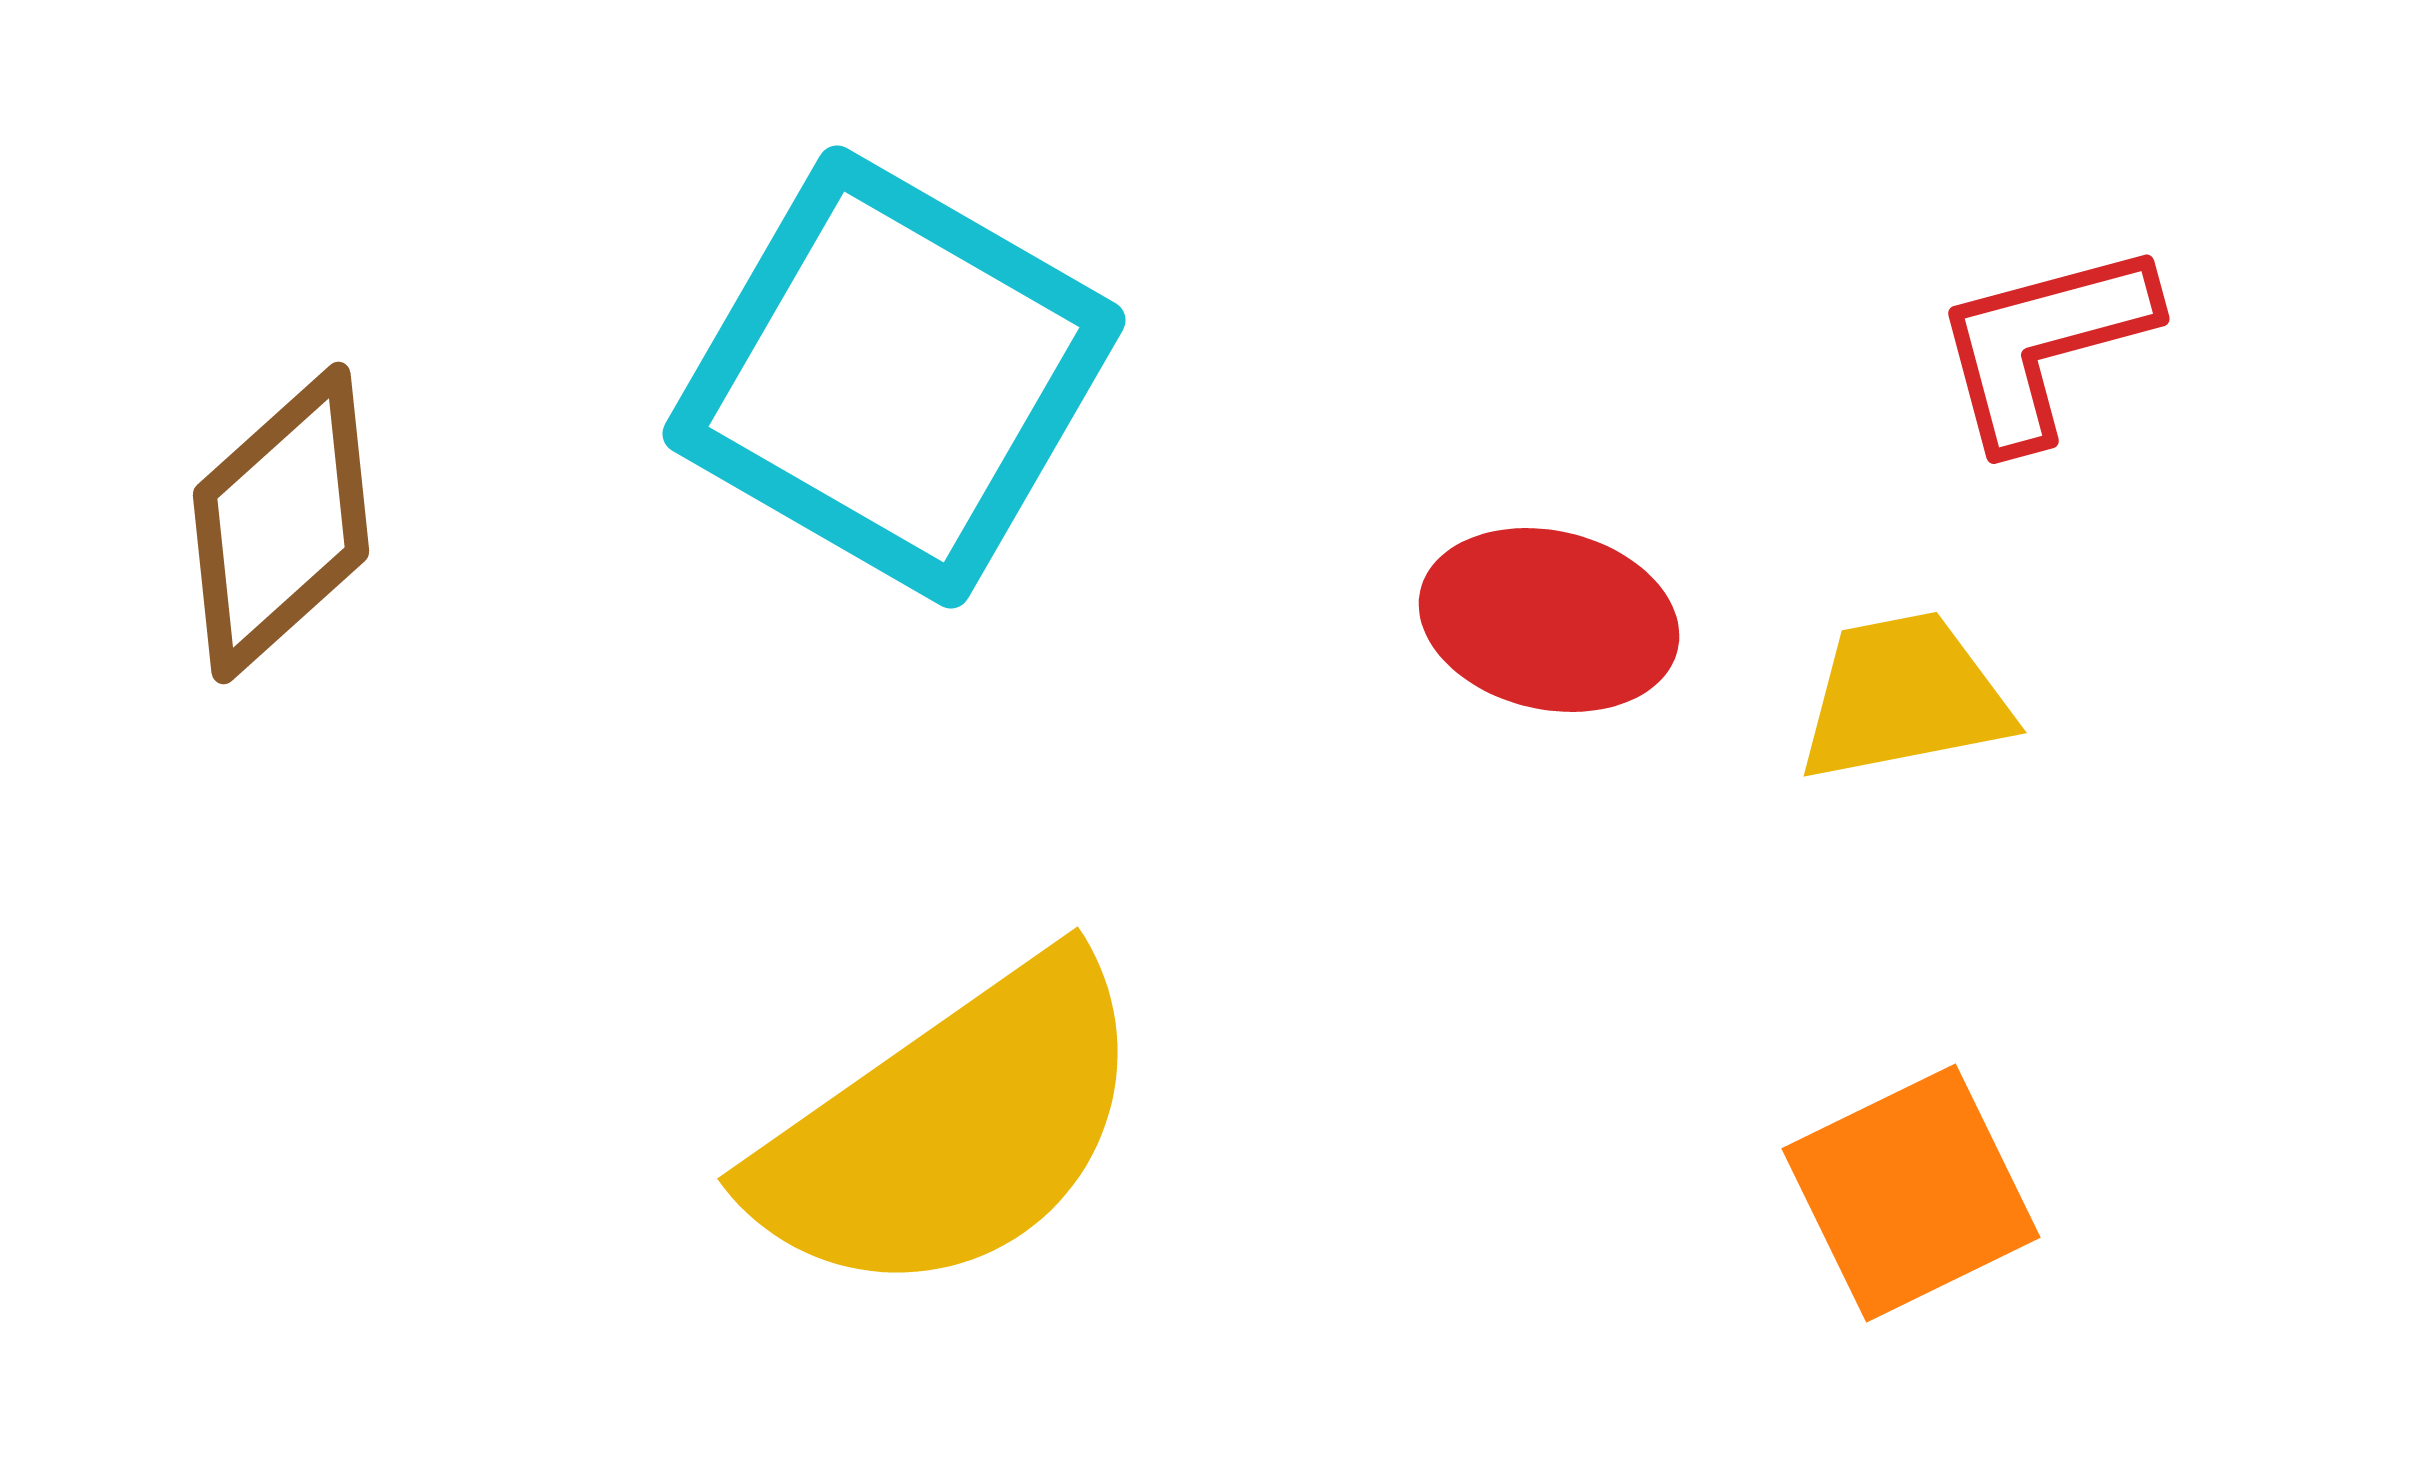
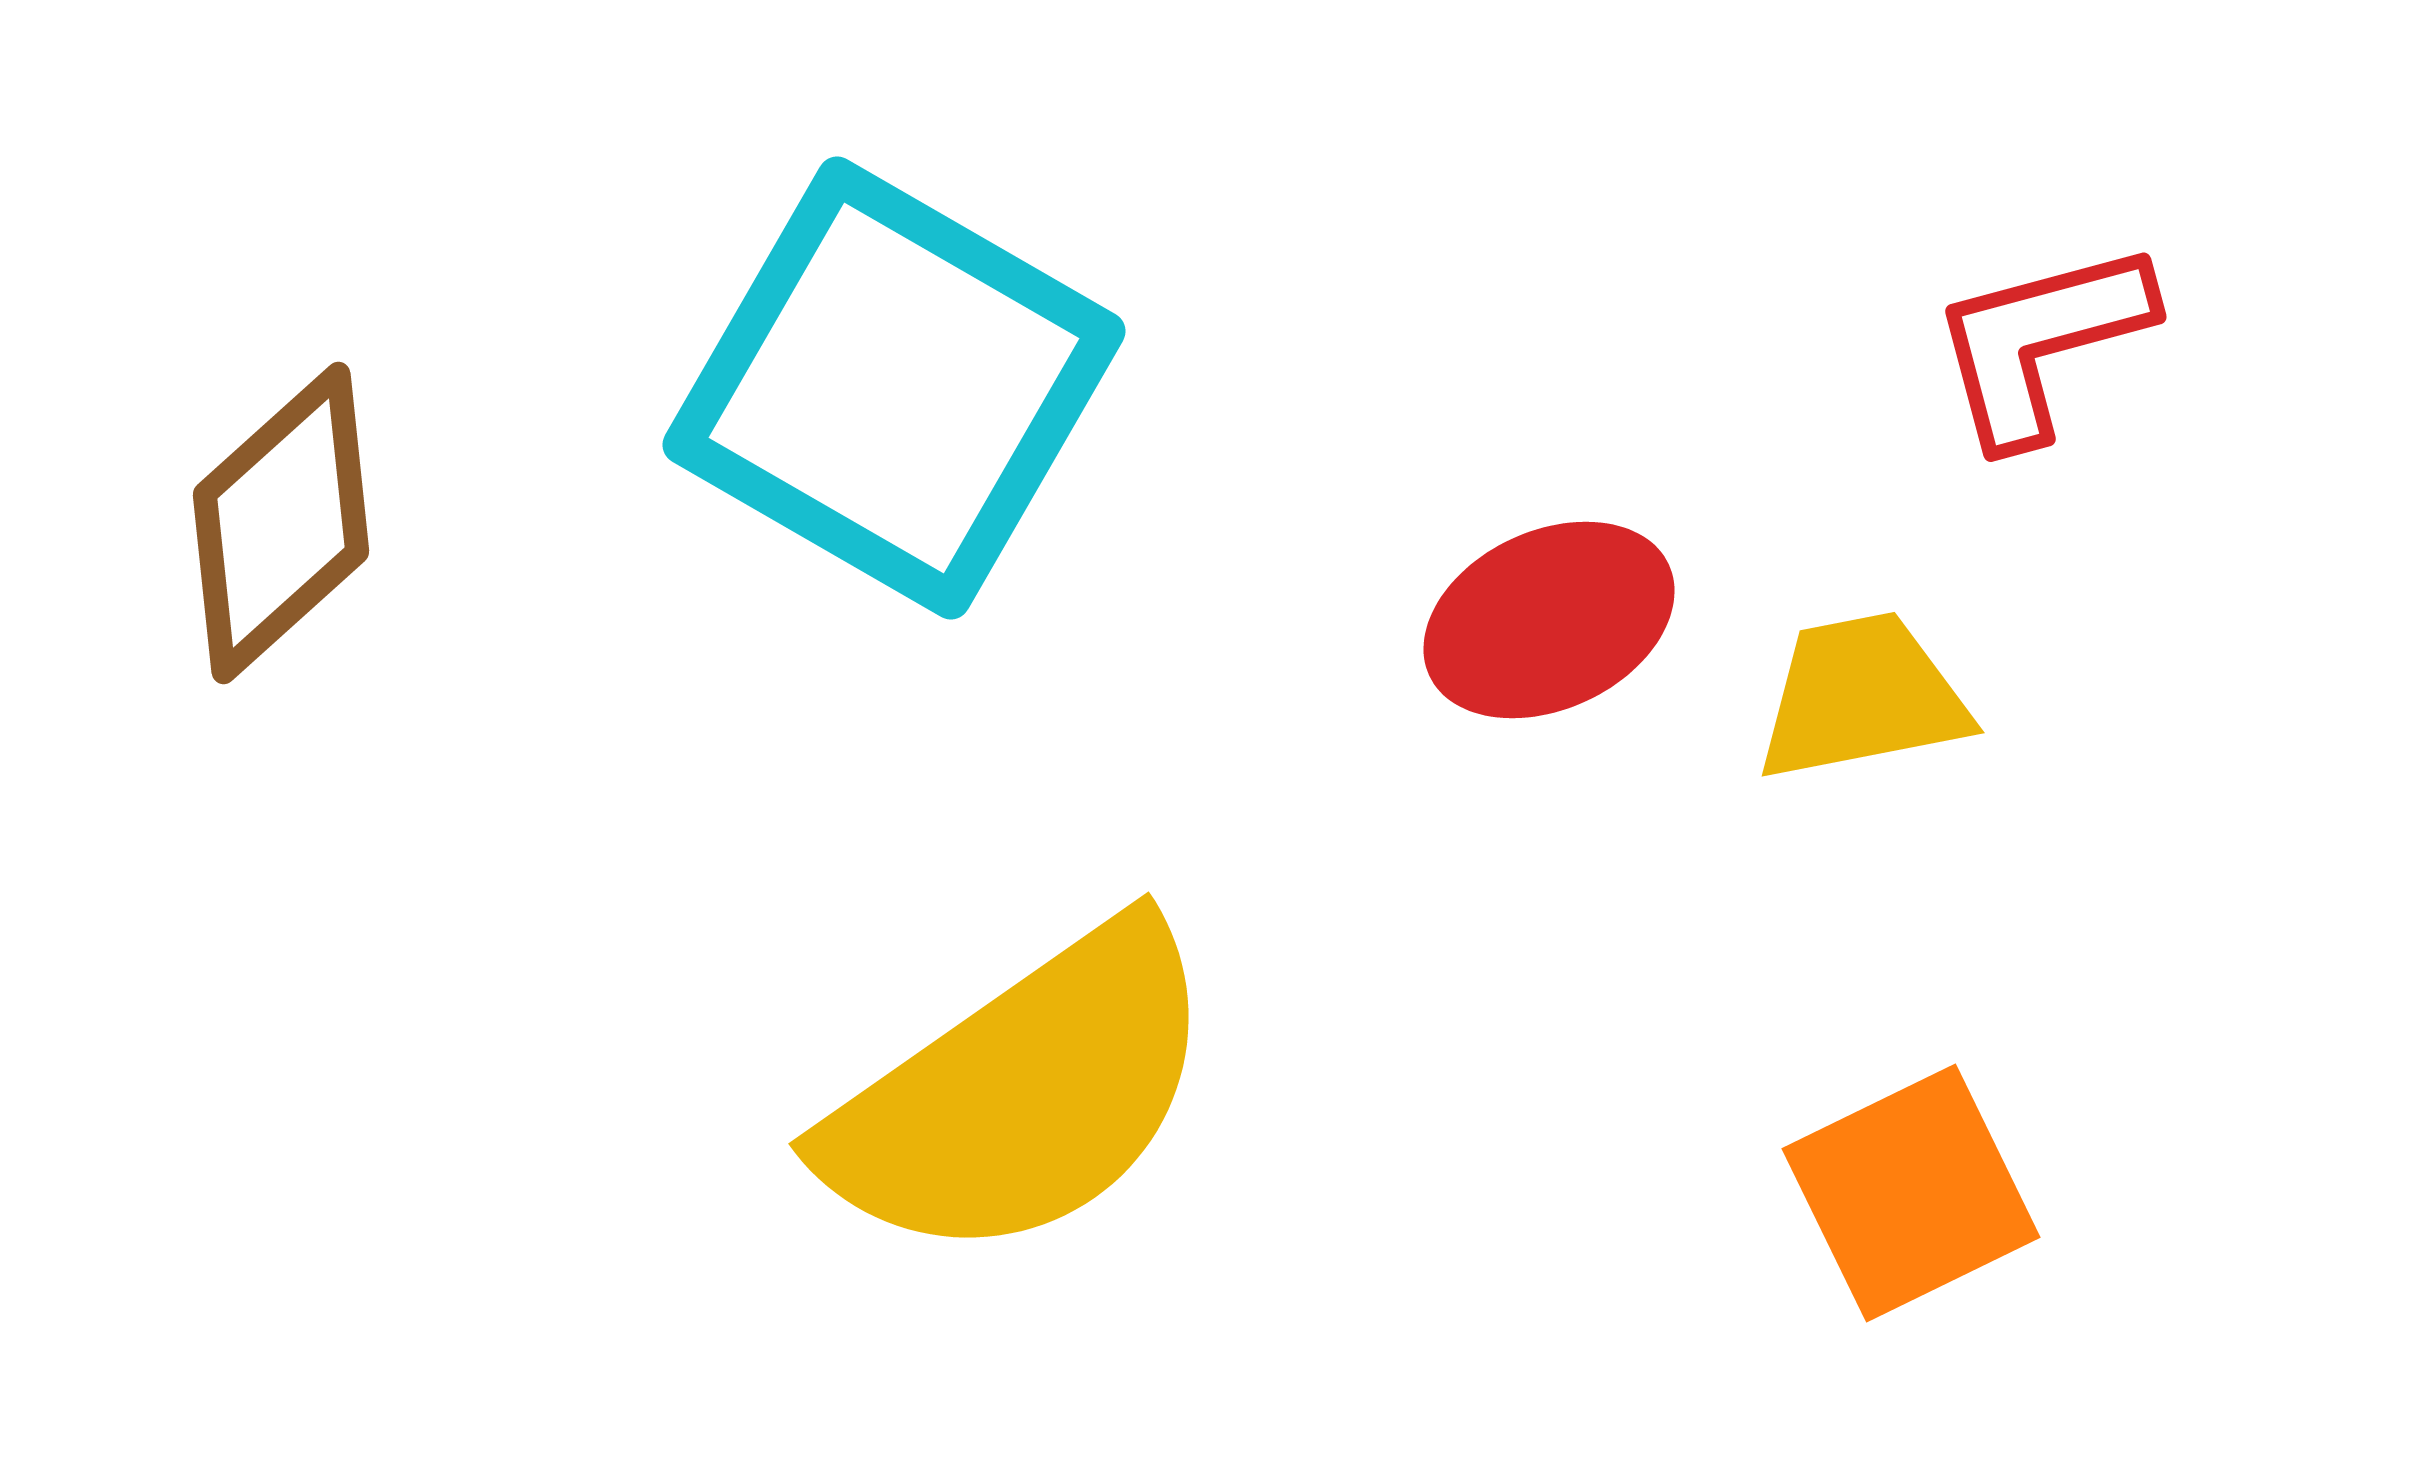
red L-shape: moved 3 px left, 2 px up
cyan square: moved 11 px down
red ellipse: rotated 38 degrees counterclockwise
yellow trapezoid: moved 42 px left
yellow semicircle: moved 71 px right, 35 px up
